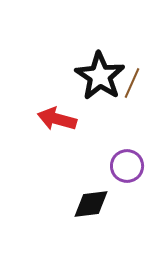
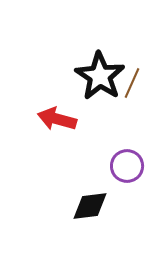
black diamond: moved 1 px left, 2 px down
